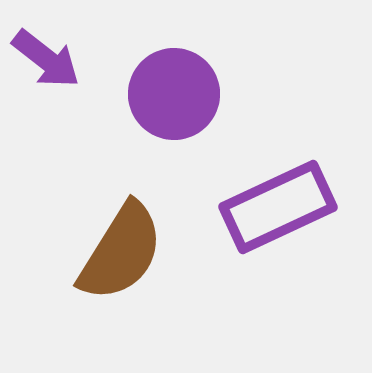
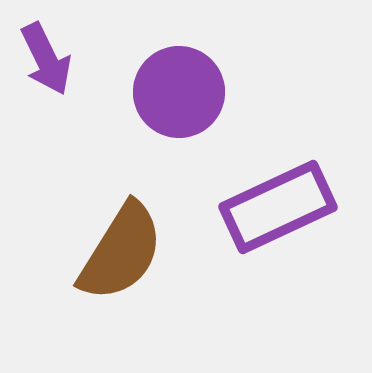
purple arrow: rotated 26 degrees clockwise
purple circle: moved 5 px right, 2 px up
